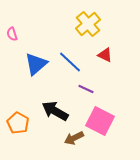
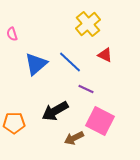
black arrow: rotated 60 degrees counterclockwise
orange pentagon: moved 4 px left; rotated 30 degrees counterclockwise
